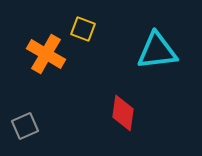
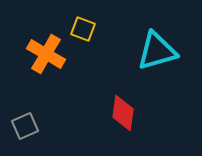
cyan triangle: rotated 9 degrees counterclockwise
